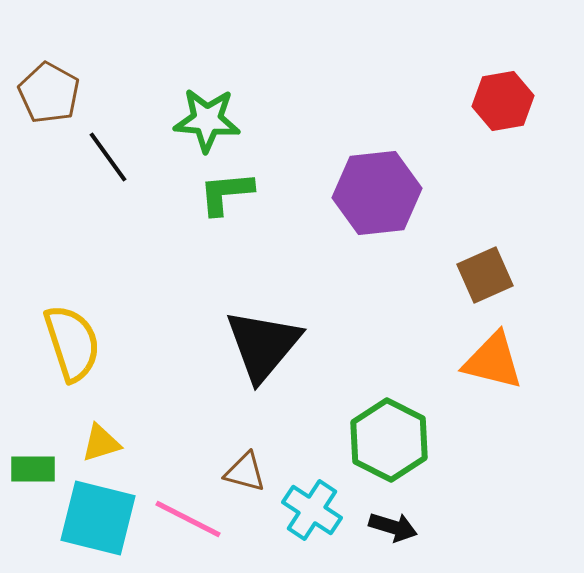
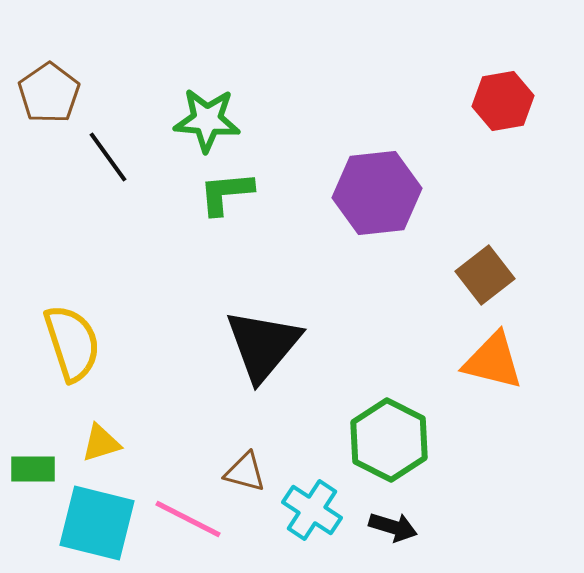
brown pentagon: rotated 8 degrees clockwise
brown square: rotated 14 degrees counterclockwise
cyan square: moved 1 px left, 5 px down
